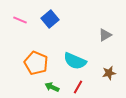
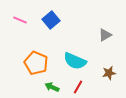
blue square: moved 1 px right, 1 px down
